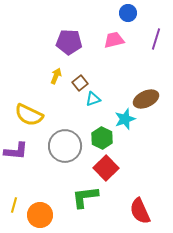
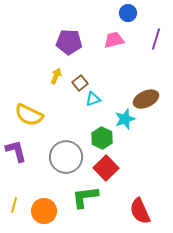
gray circle: moved 1 px right, 11 px down
purple L-shape: rotated 110 degrees counterclockwise
orange circle: moved 4 px right, 4 px up
